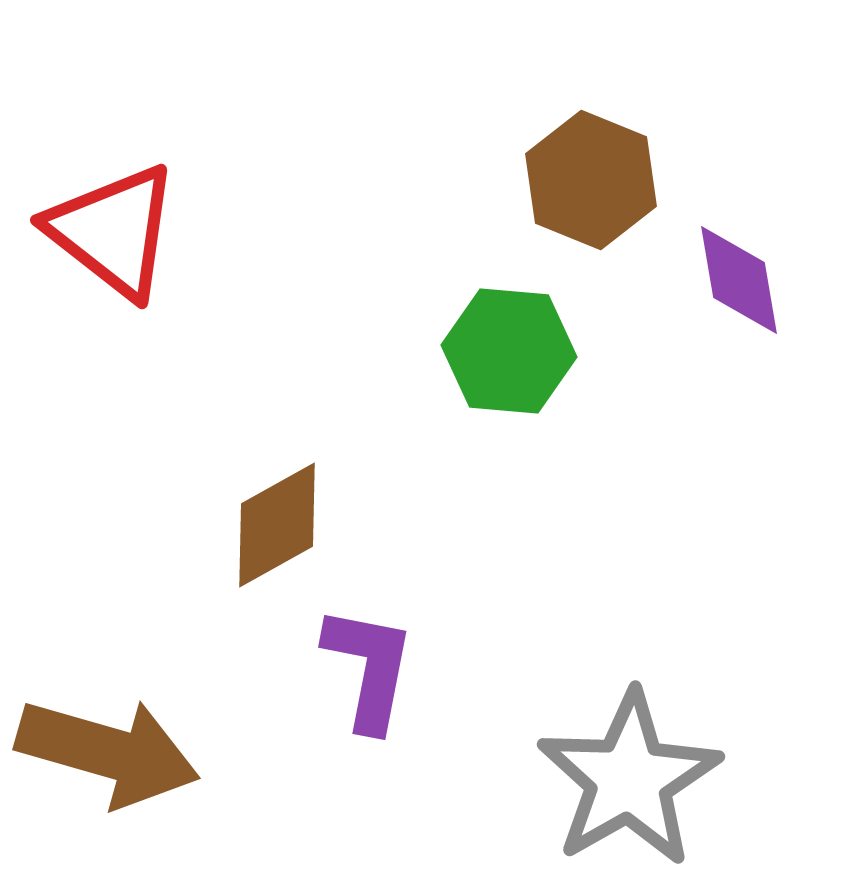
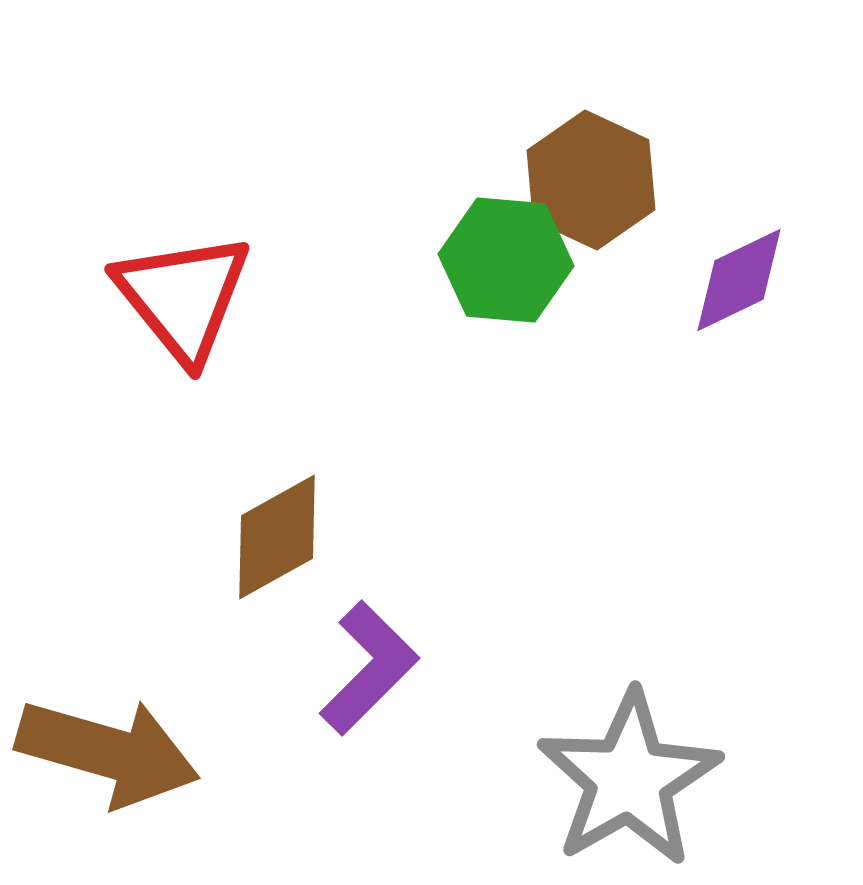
brown hexagon: rotated 3 degrees clockwise
red triangle: moved 70 px right, 66 px down; rotated 13 degrees clockwise
purple diamond: rotated 74 degrees clockwise
green hexagon: moved 3 px left, 91 px up
brown diamond: moved 12 px down
purple L-shape: rotated 34 degrees clockwise
